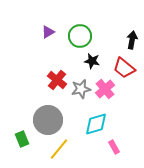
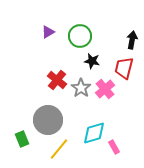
red trapezoid: rotated 65 degrees clockwise
gray star: moved 1 px up; rotated 24 degrees counterclockwise
cyan diamond: moved 2 px left, 9 px down
